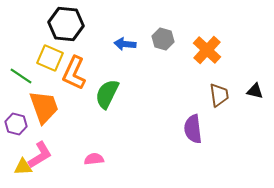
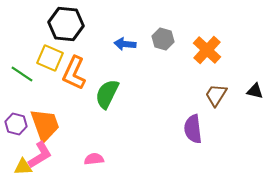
green line: moved 1 px right, 2 px up
brown trapezoid: moved 3 px left; rotated 140 degrees counterclockwise
orange trapezoid: moved 1 px right, 18 px down
